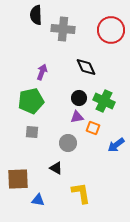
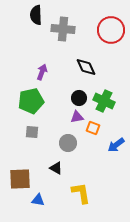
brown square: moved 2 px right
